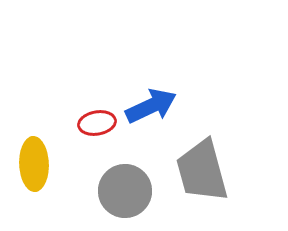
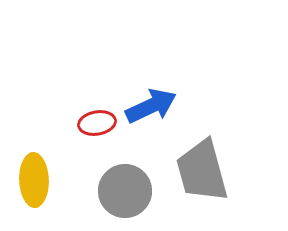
yellow ellipse: moved 16 px down
